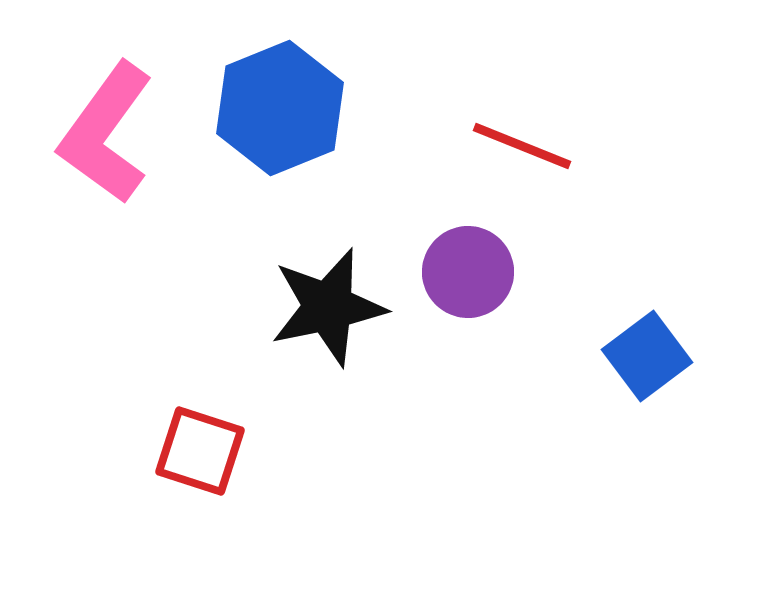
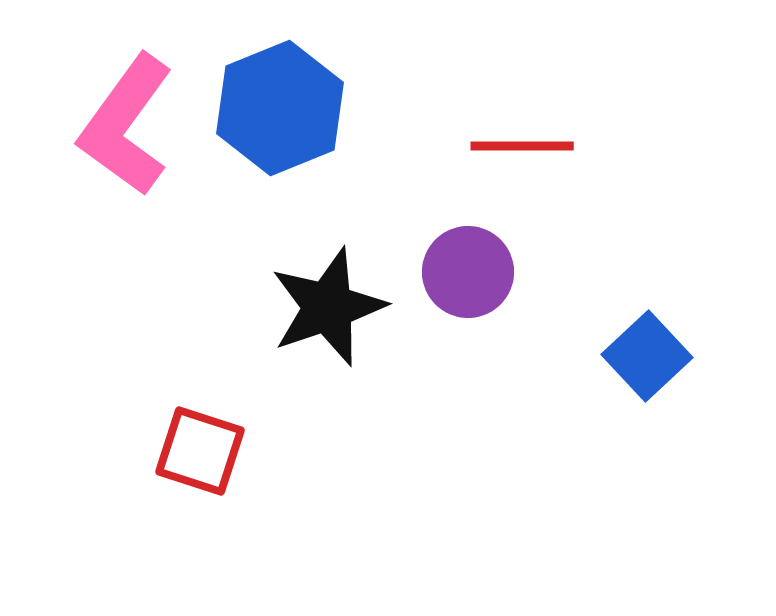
pink L-shape: moved 20 px right, 8 px up
red line: rotated 22 degrees counterclockwise
black star: rotated 7 degrees counterclockwise
blue square: rotated 6 degrees counterclockwise
